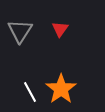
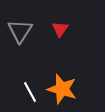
orange star: moved 1 px right; rotated 20 degrees counterclockwise
